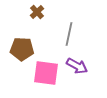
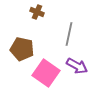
brown cross: rotated 24 degrees counterclockwise
brown pentagon: rotated 10 degrees clockwise
pink square: rotated 28 degrees clockwise
